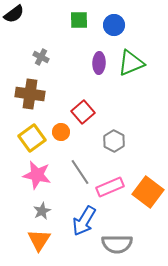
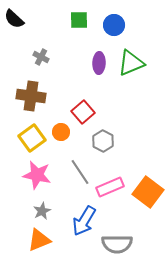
black semicircle: moved 5 px down; rotated 80 degrees clockwise
brown cross: moved 1 px right, 2 px down
gray hexagon: moved 11 px left
orange triangle: rotated 35 degrees clockwise
